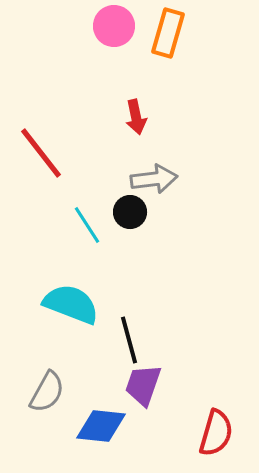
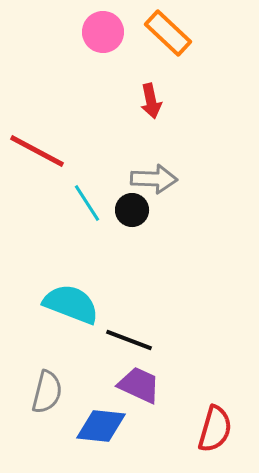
pink circle: moved 11 px left, 6 px down
orange rectangle: rotated 63 degrees counterclockwise
red arrow: moved 15 px right, 16 px up
red line: moved 4 px left, 2 px up; rotated 24 degrees counterclockwise
gray arrow: rotated 9 degrees clockwise
black circle: moved 2 px right, 2 px up
cyan line: moved 22 px up
black line: rotated 54 degrees counterclockwise
purple trapezoid: moved 4 px left; rotated 96 degrees clockwise
gray semicircle: rotated 15 degrees counterclockwise
red semicircle: moved 1 px left, 4 px up
